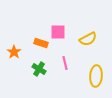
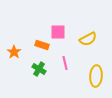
orange rectangle: moved 1 px right, 2 px down
